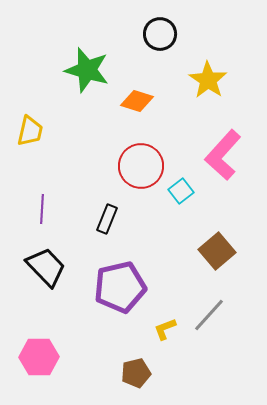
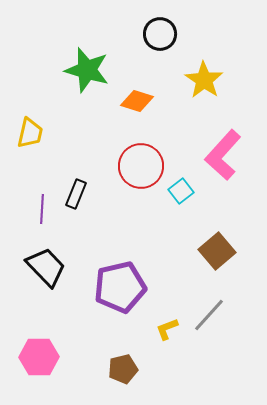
yellow star: moved 4 px left
yellow trapezoid: moved 2 px down
black rectangle: moved 31 px left, 25 px up
yellow L-shape: moved 2 px right
brown pentagon: moved 13 px left, 4 px up
